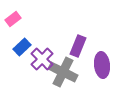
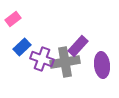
purple rectangle: rotated 20 degrees clockwise
purple cross: rotated 25 degrees counterclockwise
gray cross: moved 2 px right, 10 px up; rotated 36 degrees counterclockwise
